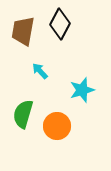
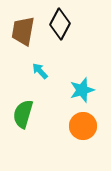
orange circle: moved 26 px right
